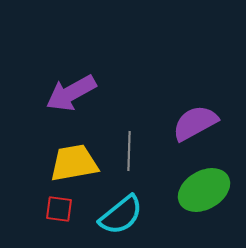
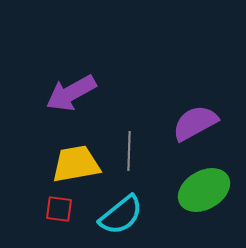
yellow trapezoid: moved 2 px right, 1 px down
